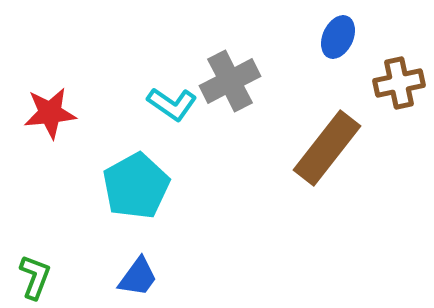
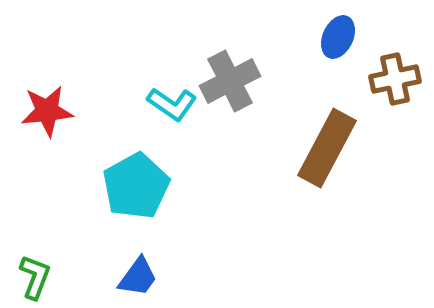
brown cross: moved 4 px left, 4 px up
red star: moved 3 px left, 2 px up
brown rectangle: rotated 10 degrees counterclockwise
